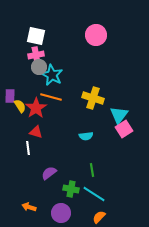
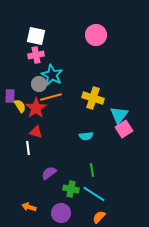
gray circle: moved 17 px down
orange line: rotated 30 degrees counterclockwise
